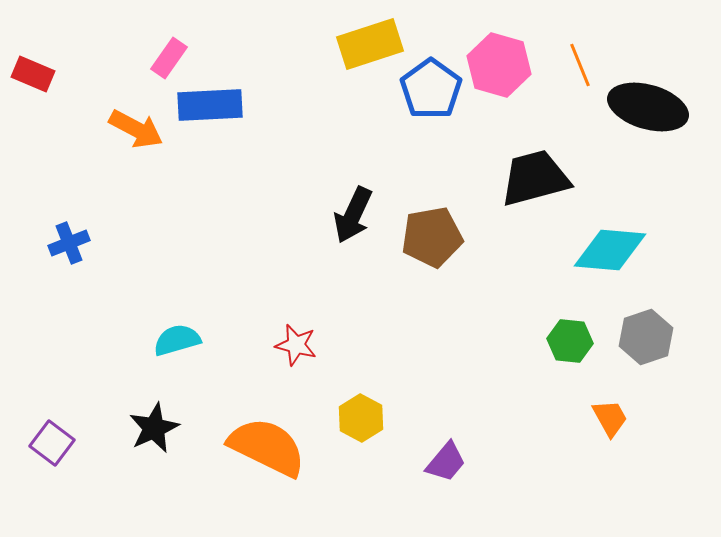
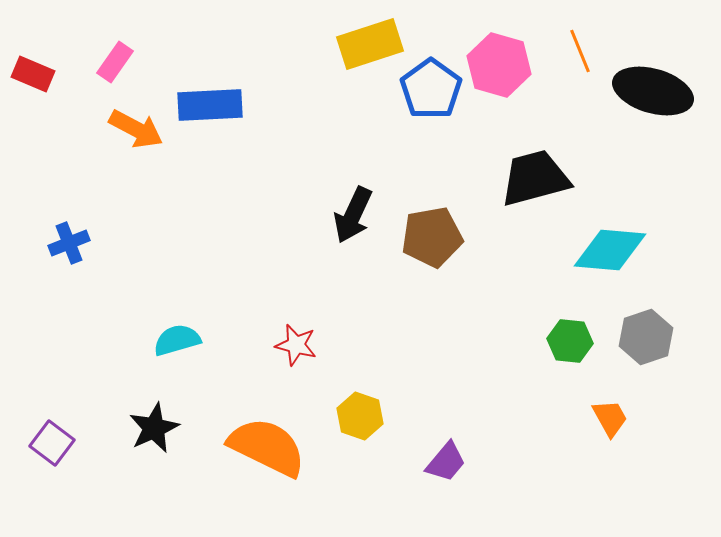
pink rectangle: moved 54 px left, 4 px down
orange line: moved 14 px up
black ellipse: moved 5 px right, 16 px up
yellow hexagon: moved 1 px left, 2 px up; rotated 9 degrees counterclockwise
